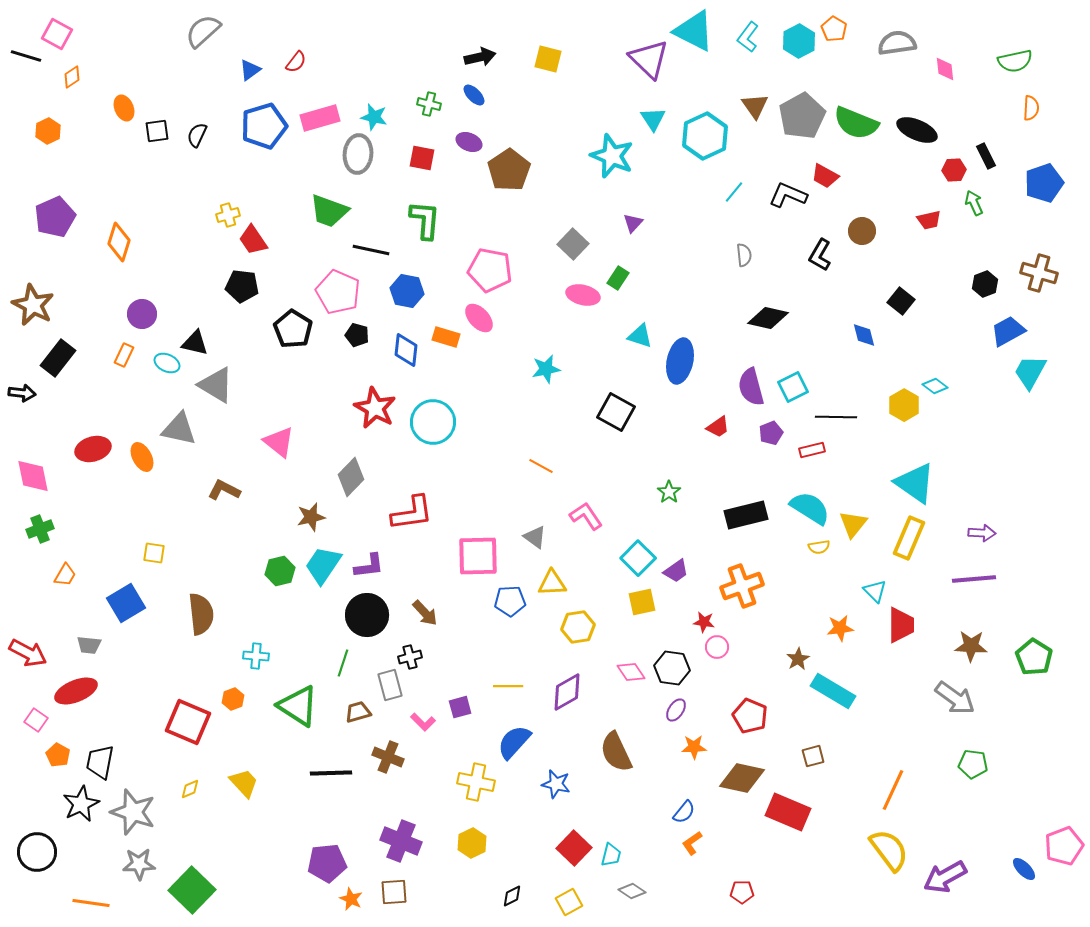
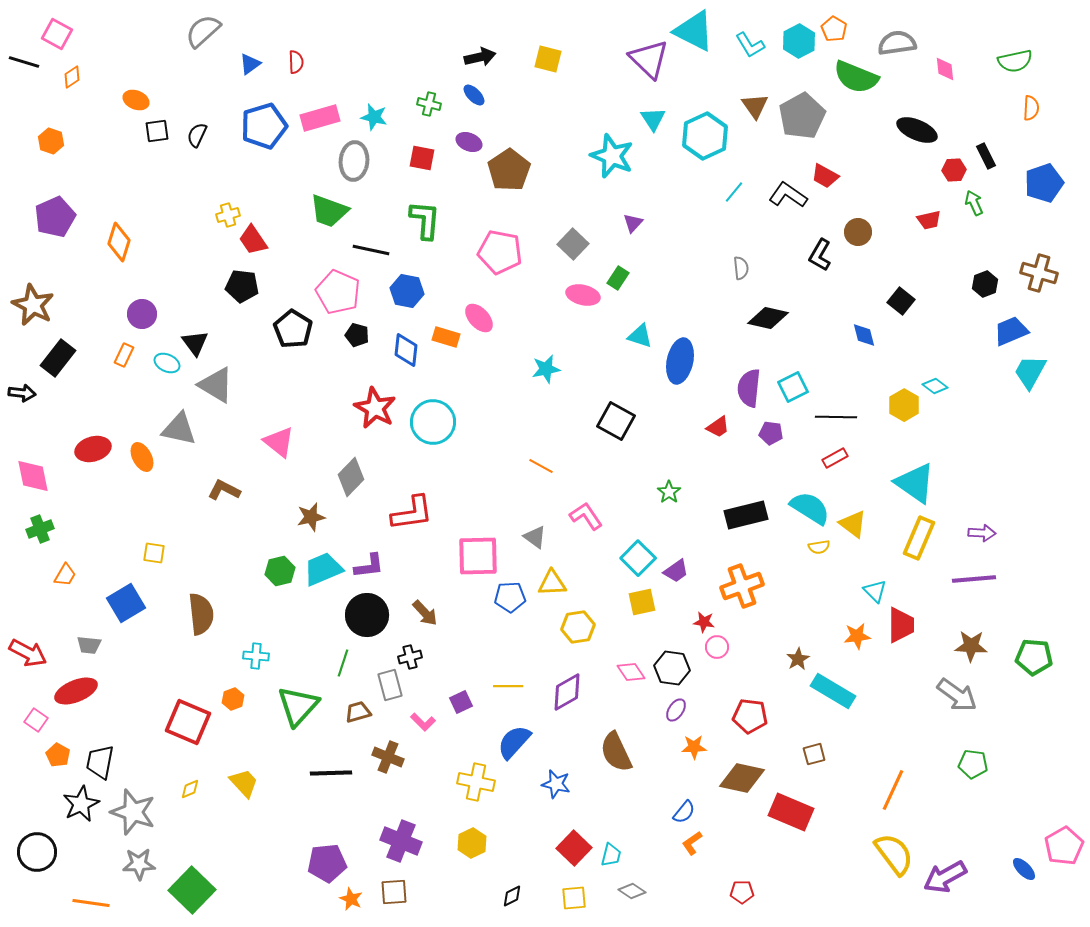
cyan L-shape at (748, 37): moved 2 px right, 8 px down; rotated 68 degrees counterclockwise
black line at (26, 56): moved 2 px left, 6 px down
red semicircle at (296, 62): rotated 40 degrees counterclockwise
blue triangle at (250, 70): moved 6 px up
orange ellipse at (124, 108): moved 12 px right, 8 px up; rotated 45 degrees counterclockwise
green semicircle at (856, 123): moved 46 px up
orange hexagon at (48, 131): moved 3 px right, 10 px down; rotated 15 degrees counterclockwise
gray ellipse at (358, 154): moved 4 px left, 7 px down
black L-shape at (788, 195): rotated 12 degrees clockwise
brown circle at (862, 231): moved 4 px left, 1 px down
gray semicircle at (744, 255): moved 3 px left, 13 px down
pink pentagon at (490, 270): moved 10 px right, 18 px up
blue trapezoid at (1008, 331): moved 3 px right; rotated 6 degrees clockwise
black triangle at (195, 343): rotated 40 degrees clockwise
purple semicircle at (751, 387): moved 2 px left, 1 px down; rotated 21 degrees clockwise
black square at (616, 412): moved 9 px down
purple pentagon at (771, 433): rotated 30 degrees clockwise
red rectangle at (812, 450): moved 23 px right, 8 px down; rotated 15 degrees counterclockwise
yellow triangle at (853, 524): rotated 32 degrees counterclockwise
yellow rectangle at (909, 538): moved 10 px right
cyan trapezoid at (323, 565): moved 4 px down; rotated 33 degrees clockwise
blue pentagon at (510, 601): moved 4 px up
orange star at (840, 628): moved 17 px right, 8 px down
green pentagon at (1034, 657): rotated 27 degrees counterclockwise
gray arrow at (955, 698): moved 2 px right, 3 px up
green triangle at (298, 706): rotated 39 degrees clockwise
purple square at (460, 707): moved 1 px right, 5 px up; rotated 10 degrees counterclockwise
red pentagon at (750, 716): rotated 16 degrees counterclockwise
brown square at (813, 756): moved 1 px right, 2 px up
red rectangle at (788, 812): moved 3 px right
pink pentagon at (1064, 846): rotated 9 degrees counterclockwise
yellow semicircle at (889, 850): moved 5 px right, 4 px down
yellow square at (569, 902): moved 5 px right, 4 px up; rotated 24 degrees clockwise
